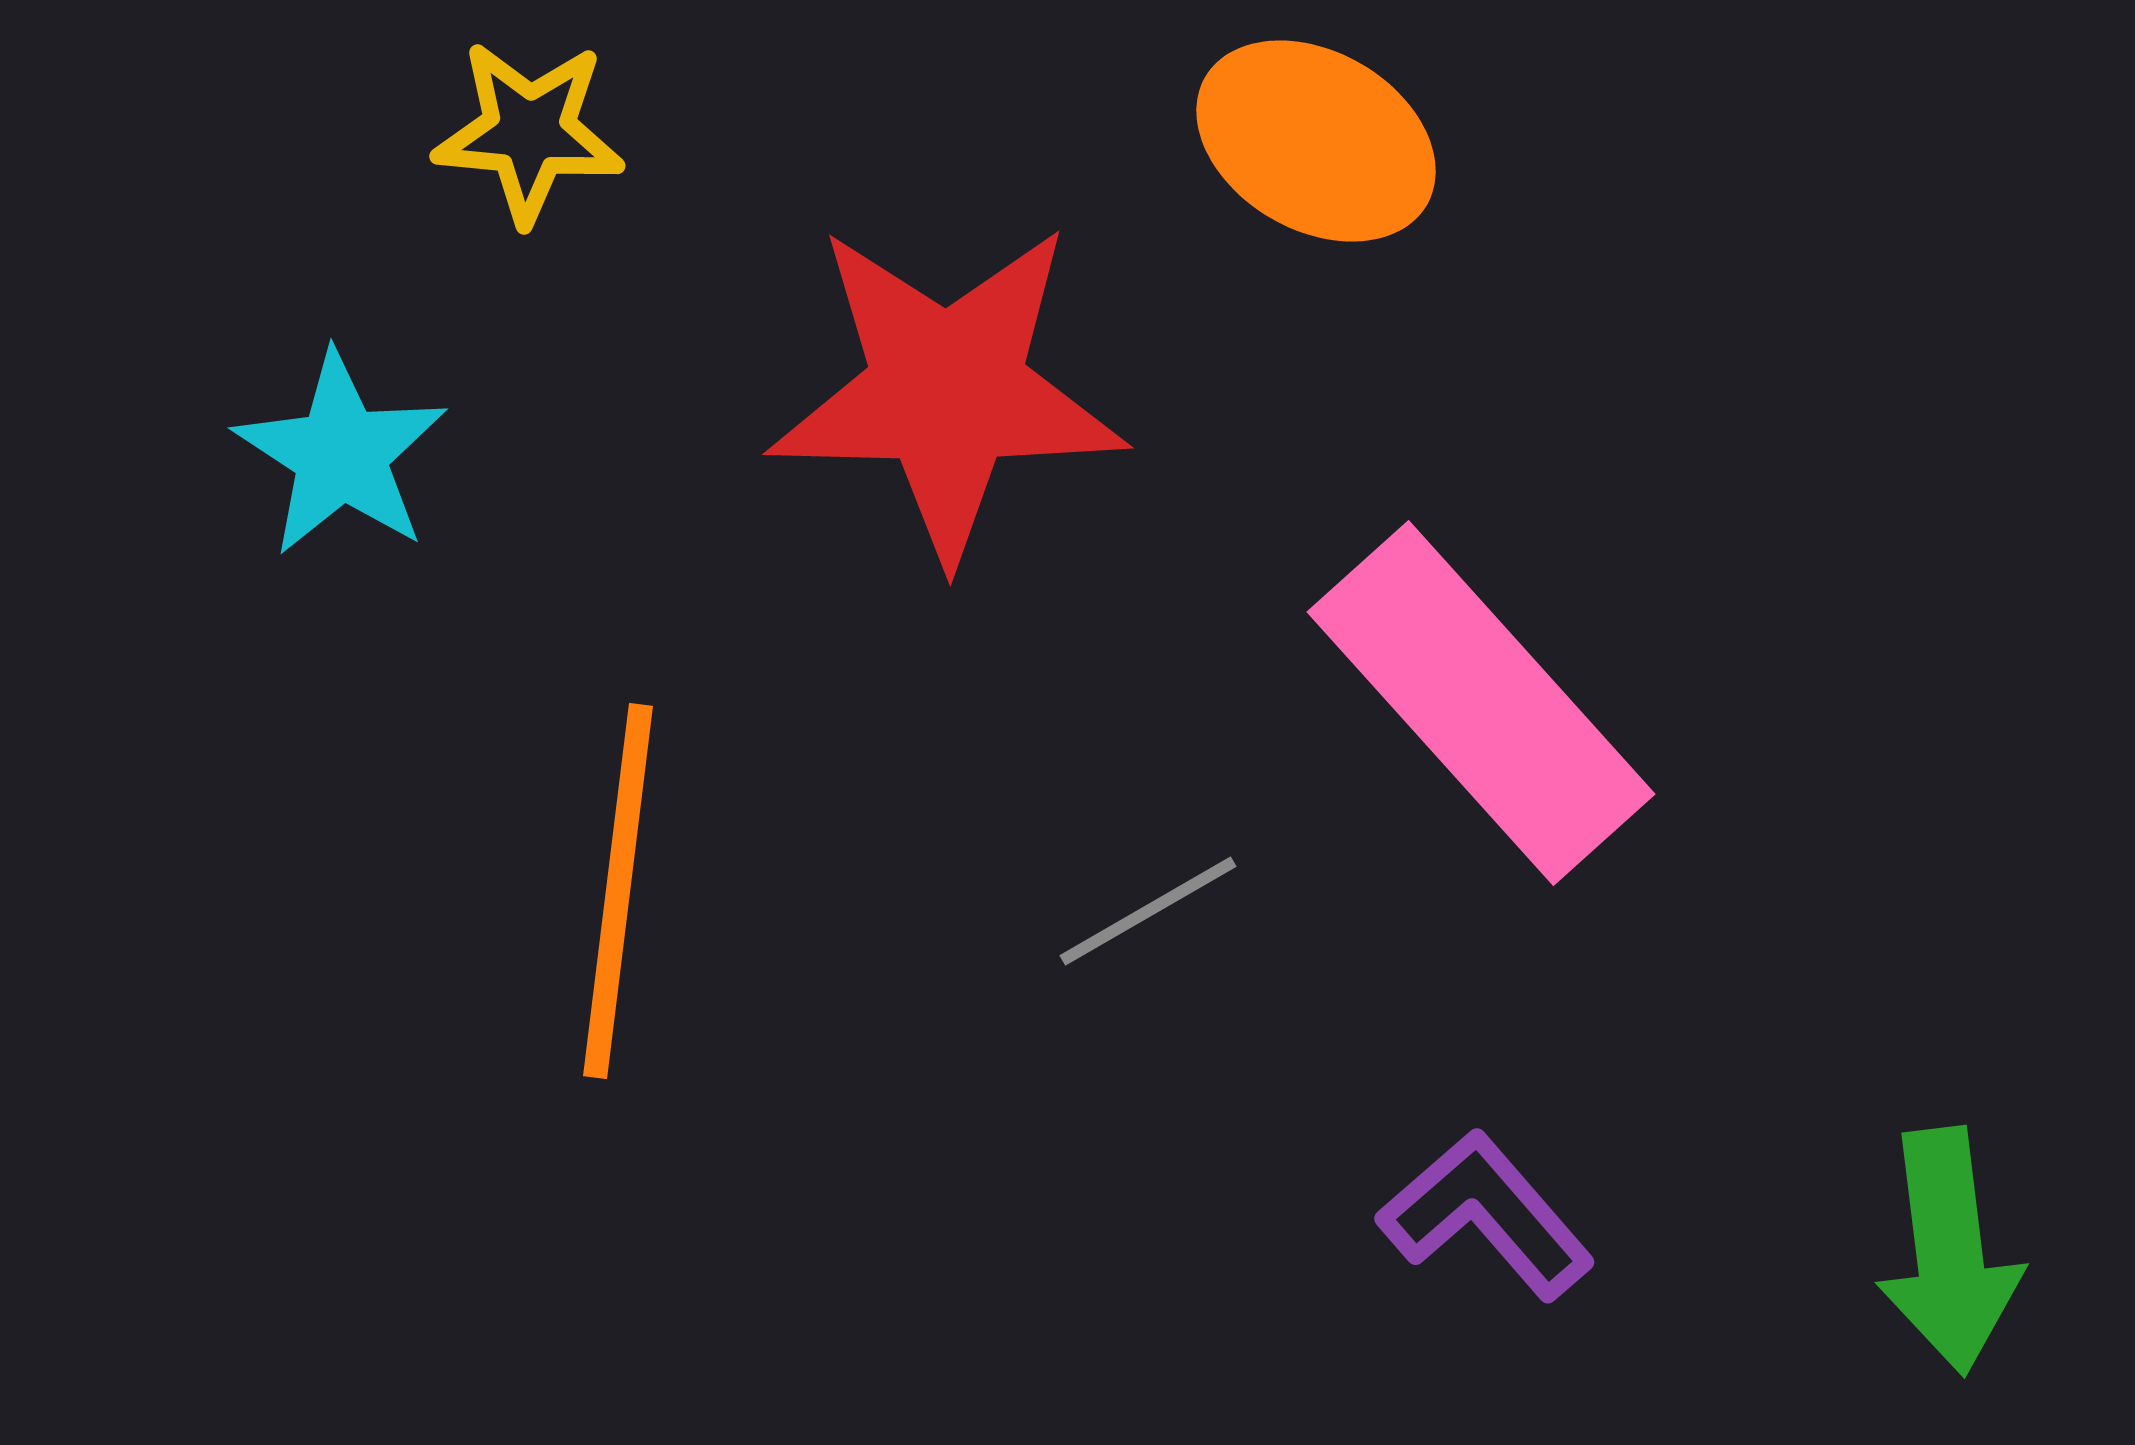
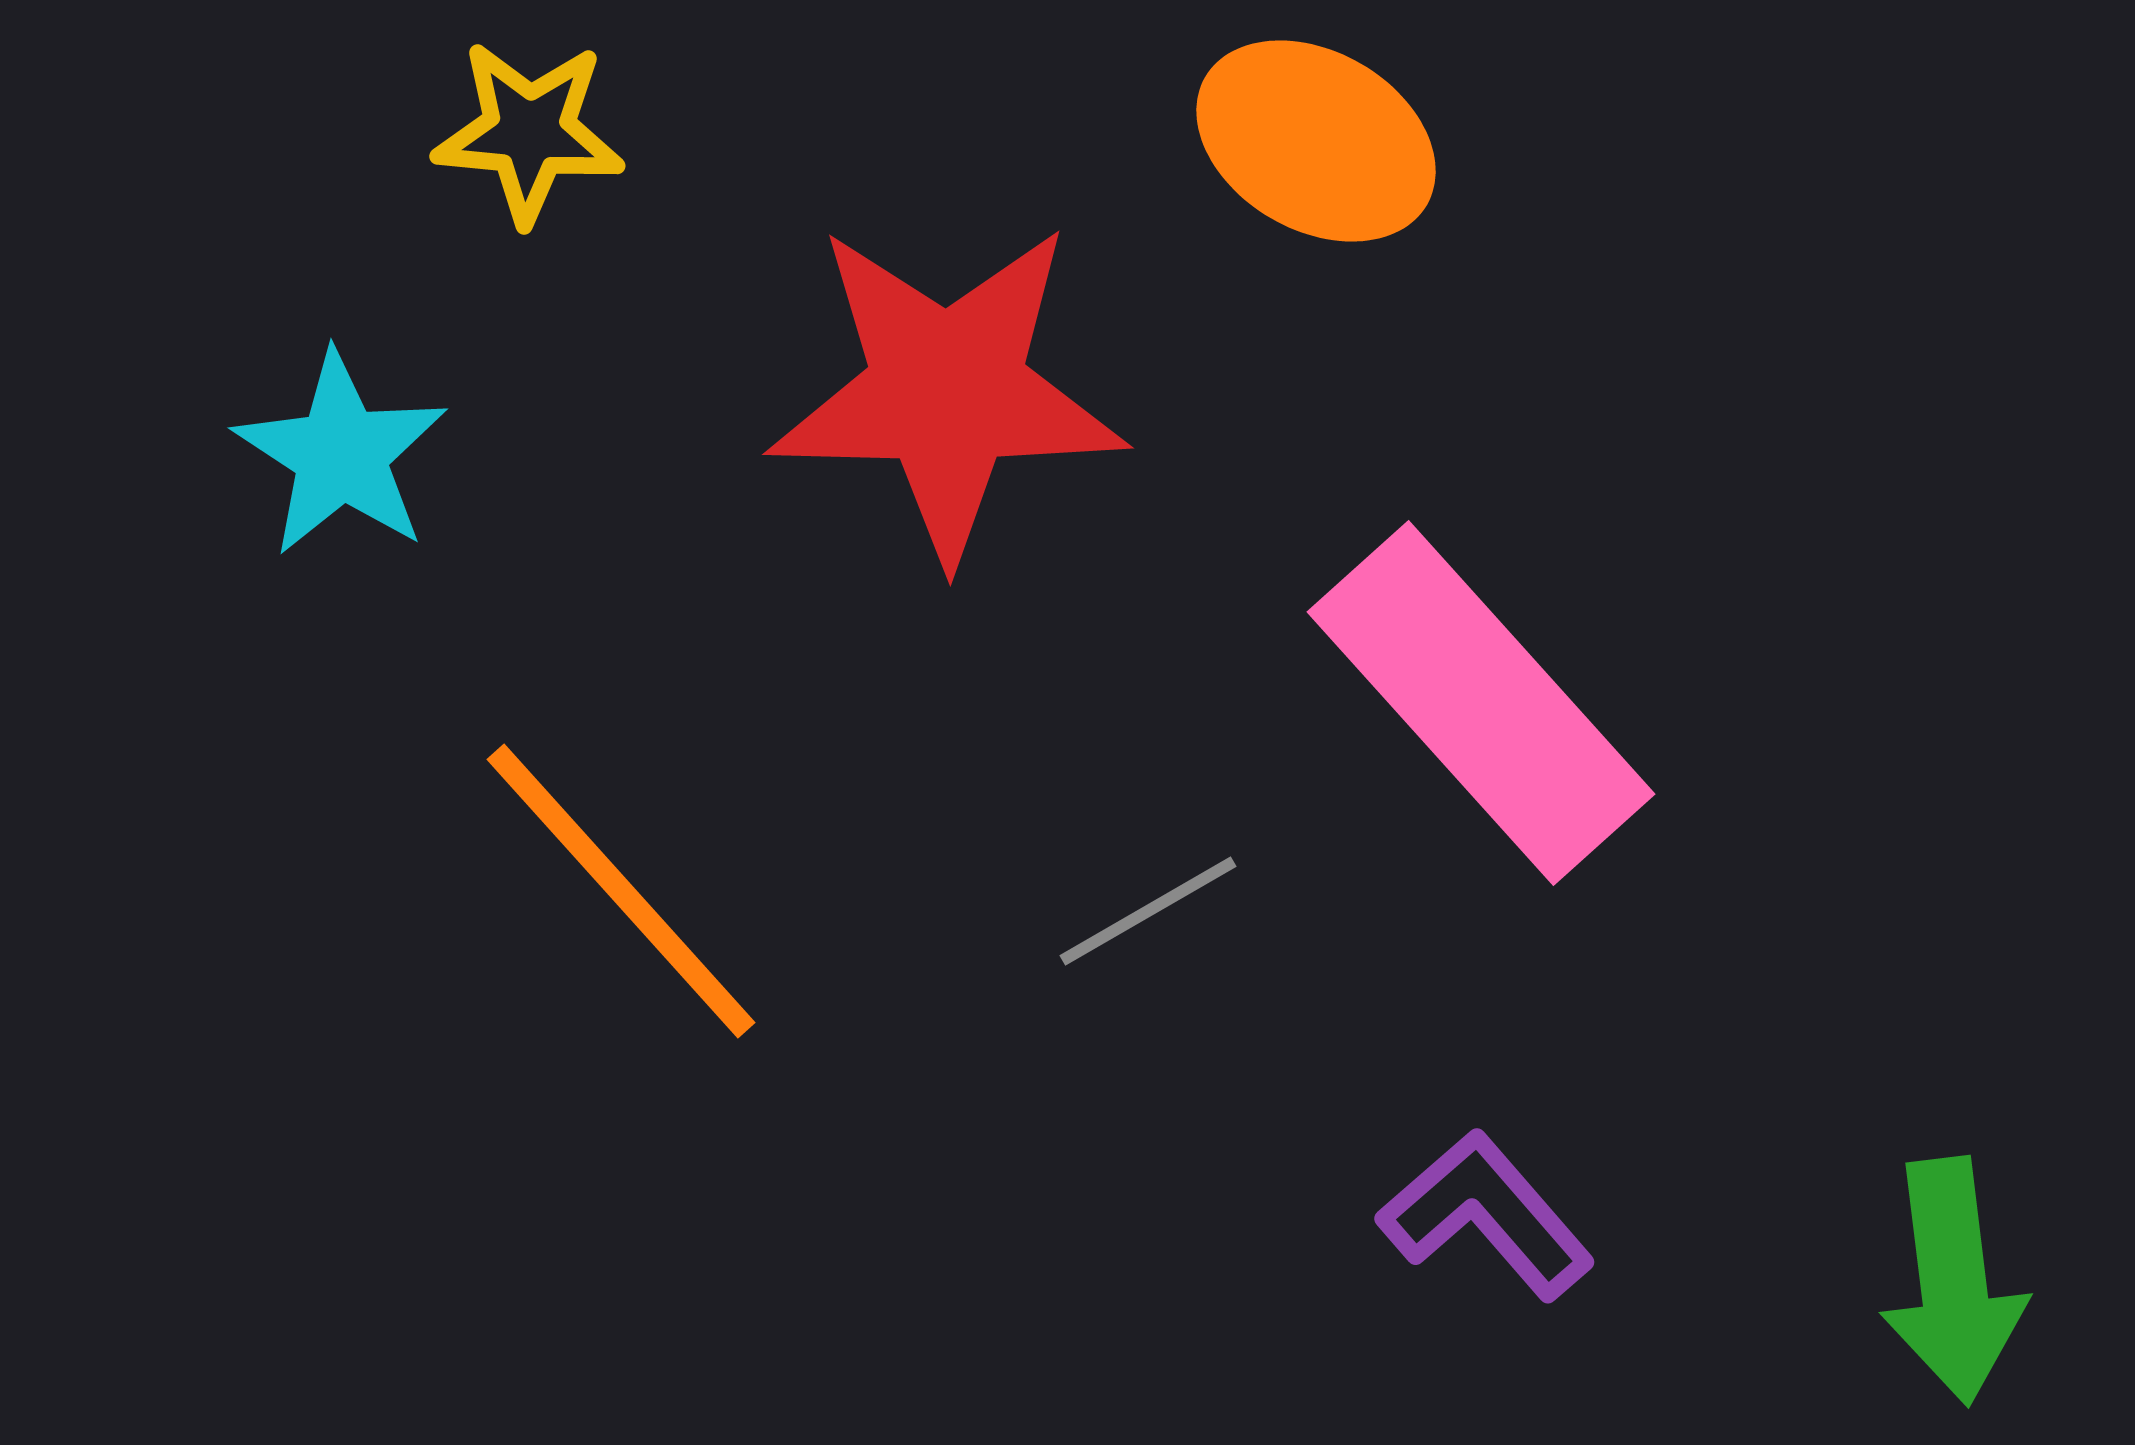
orange line: moved 3 px right; rotated 49 degrees counterclockwise
green arrow: moved 4 px right, 30 px down
